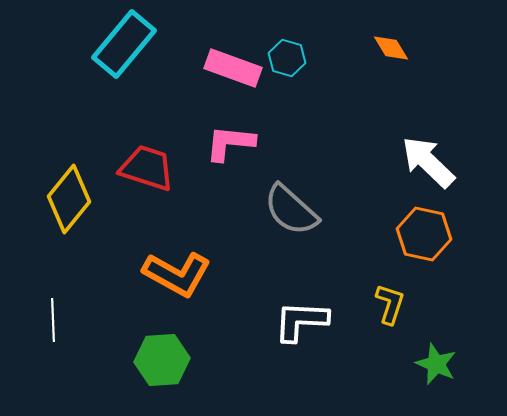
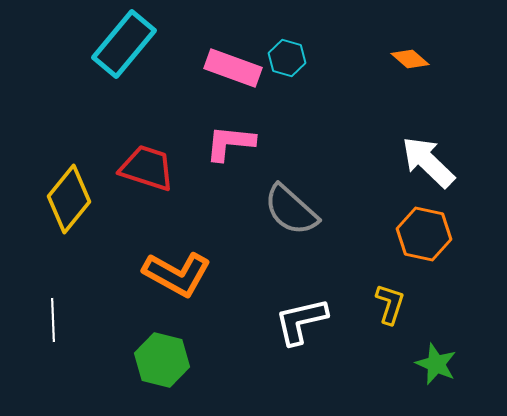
orange diamond: moved 19 px right, 11 px down; rotated 18 degrees counterclockwise
white L-shape: rotated 16 degrees counterclockwise
green hexagon: rotated 18 degrees clockwise
